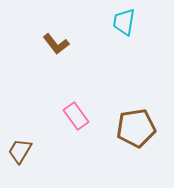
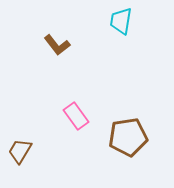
cyan trapezoid: moved 3 px left, 1 px up
brown L-shape: moved 1 px right, 1 px down
brown pentagon: moved 8 px left, 9 px down
